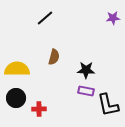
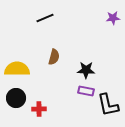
black line: rotated 18 degrees clockwise
